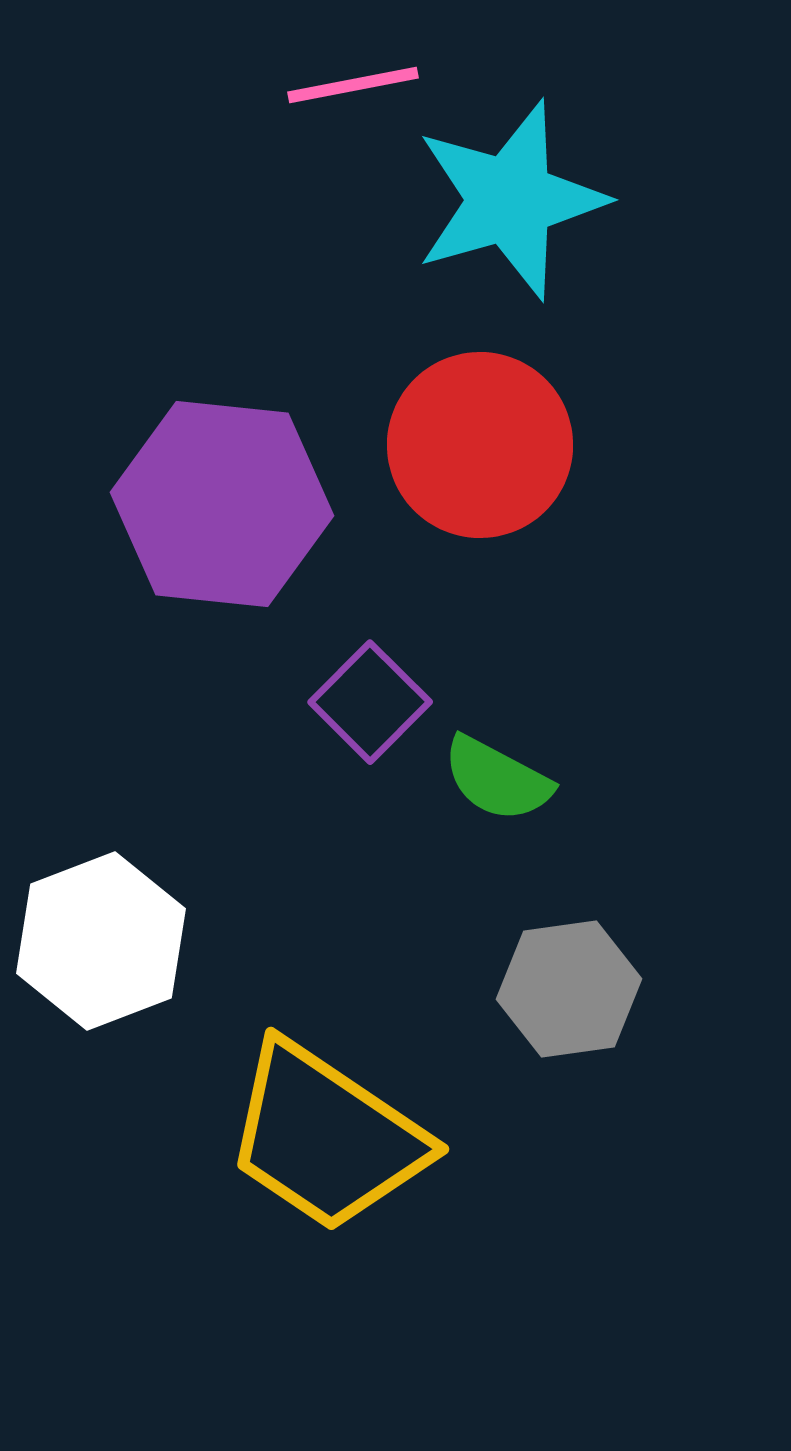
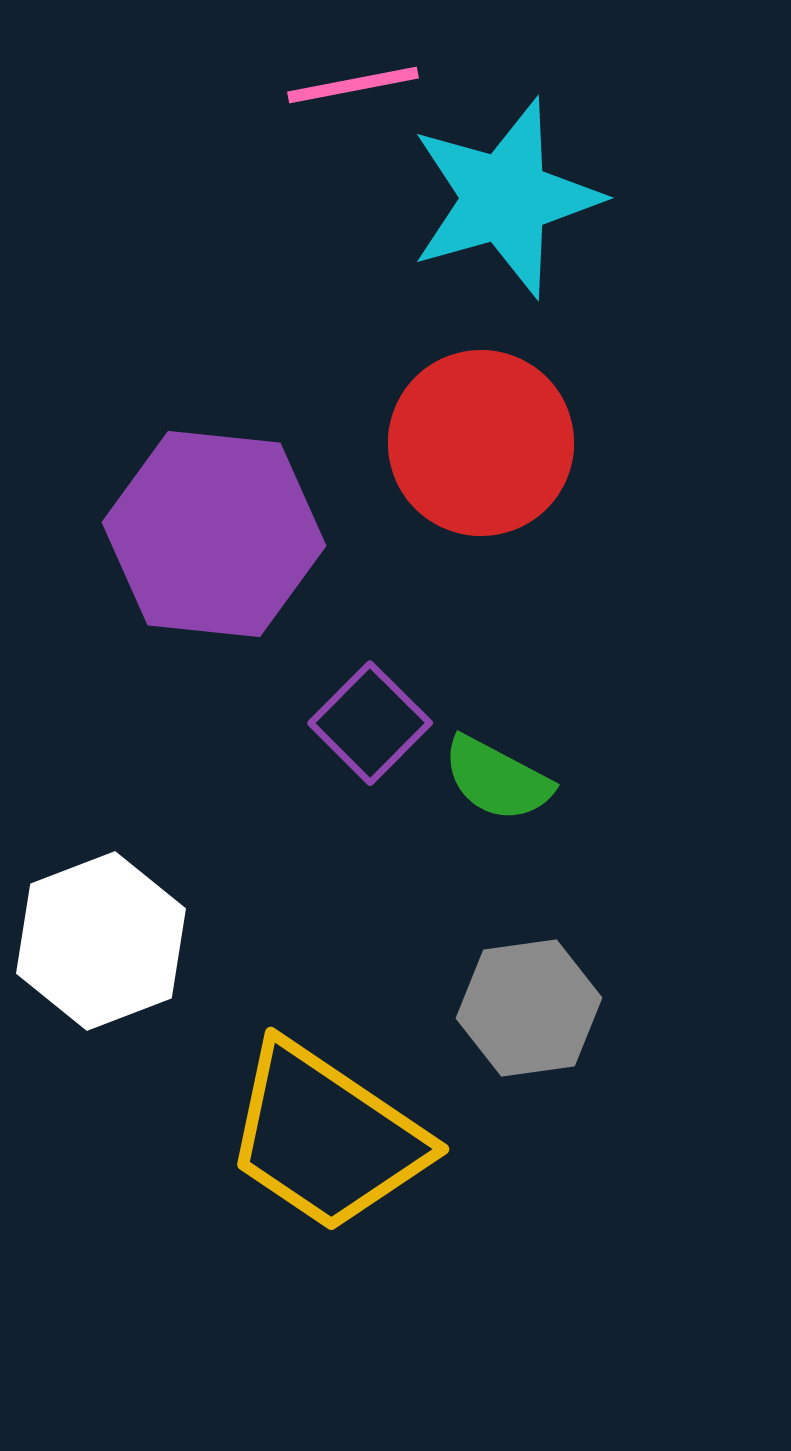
cyan star: moved 5 px left, 2 px up
red circle: moved 1 px right, 2 px up
purple hexagon: moved 8 px left, 30 px down
purple square: moved 21 px down
gray hexagon: moved 40 px left, 19 px down
